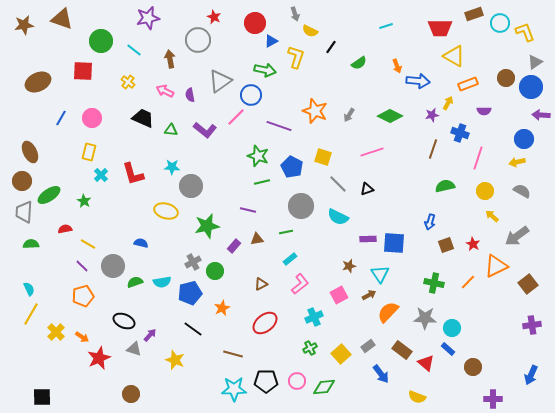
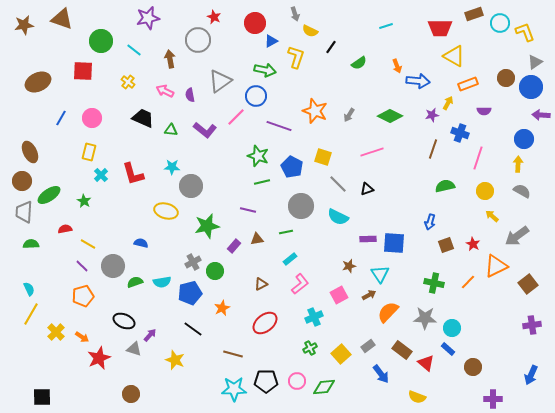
blue circle at (251, 95): moved 5 px right, 1 px down
yellow arrow at (517, 162): moved 1 px right, 2 px down; rotated 105 degrees clockwise
